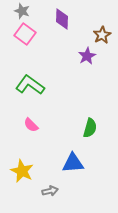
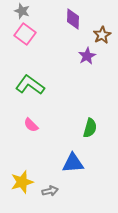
purple diamond: moved 11 px right
yellow star: moved 11 px down; rotated 30 degrees clockwise
